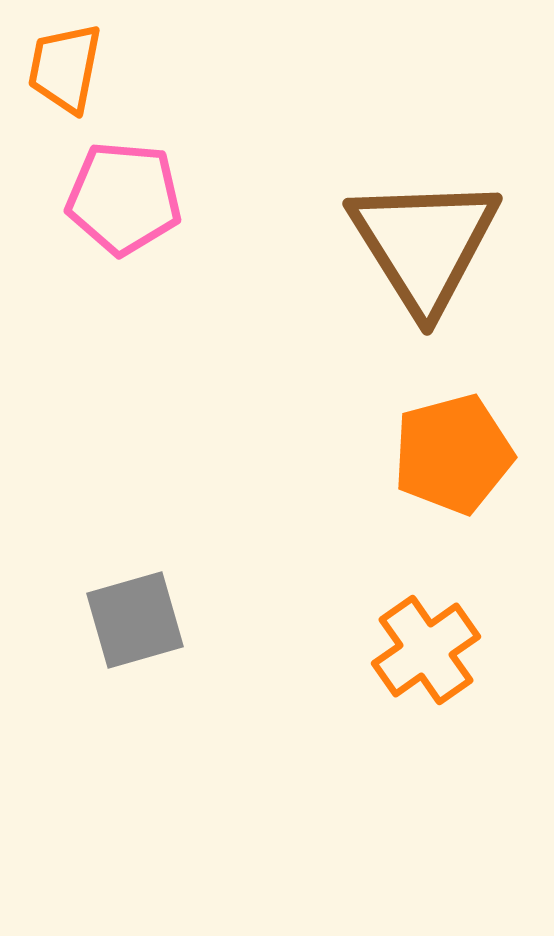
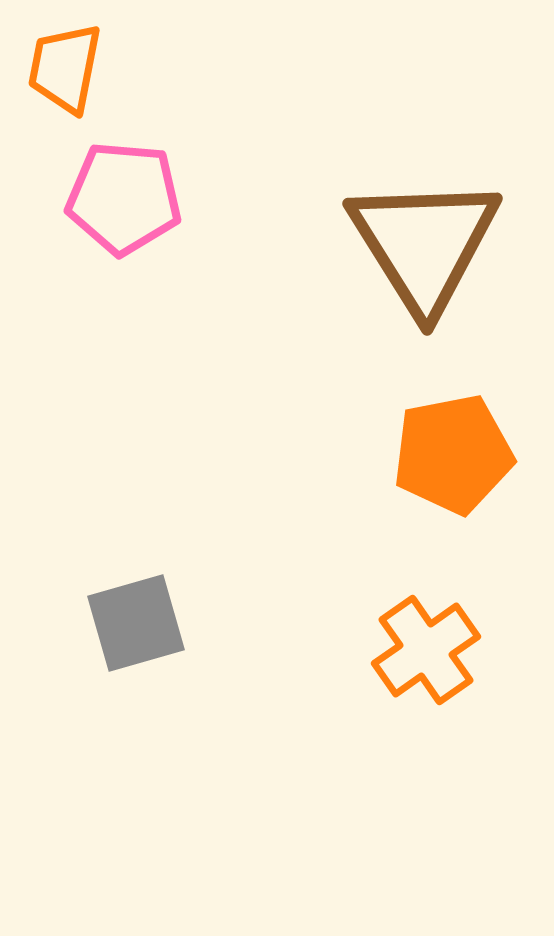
orange pentagon: rotated 4 degrees clockwise
gray square: moved 1 px right, 3 px down
